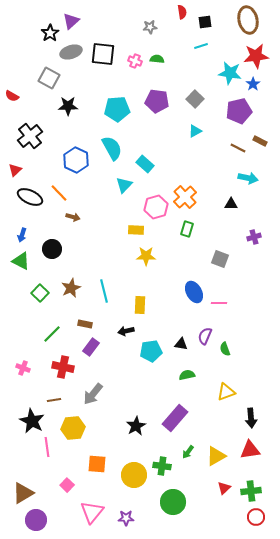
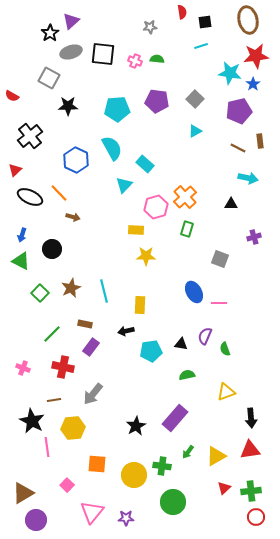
brown rectangle at (260, 141): rotated 56 degrees clockwise
